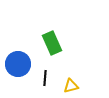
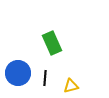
blue circle: moved 9 px down
